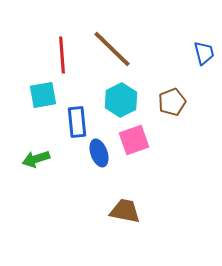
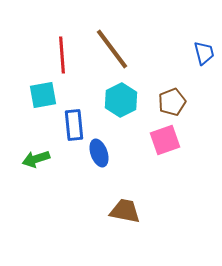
brown line: rotated 9 degrees clockwise
blue rectangle: moved 3 px left, 3 px down
pink square: moved 31 px right
